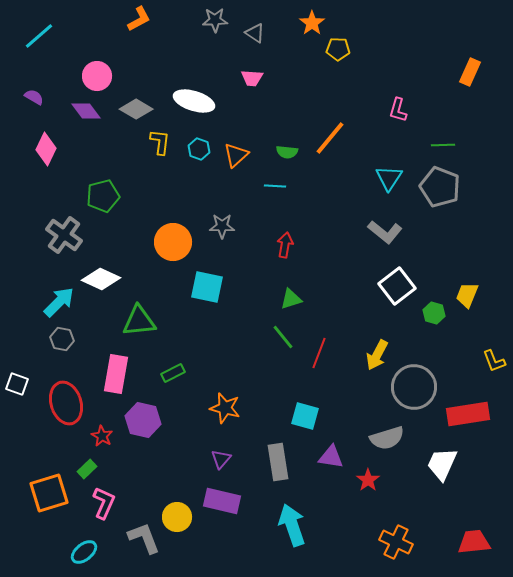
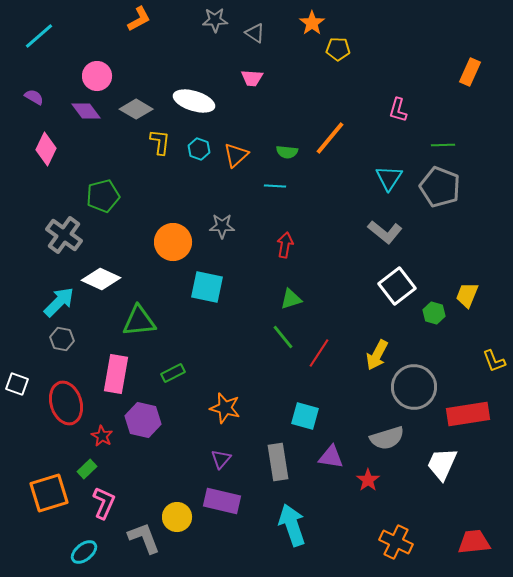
red line at (319, 353): rotated 12 degrees clockwise
